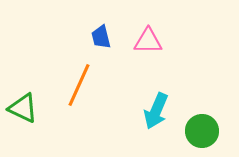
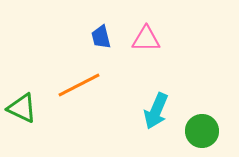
pink triangle: moved 2 px left, 2 px up
orange line: rotated 39 degrees clockwise
green triangle: moved 1 px left
